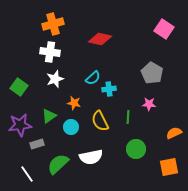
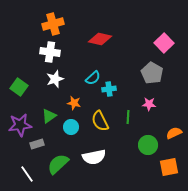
pink square: moved 14 px down; rotated 12 degrees clockwise
green circle: moved 12 px right, 4 px up
white semicircle: moved 3 px right
